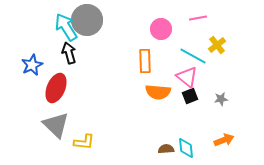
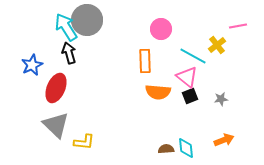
pink line: moved 40 px right, 8 px down
